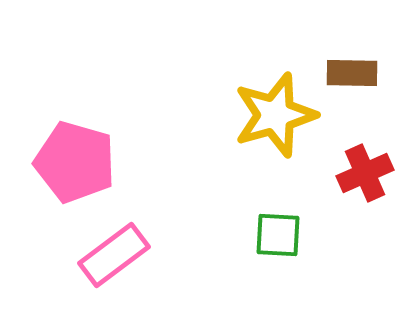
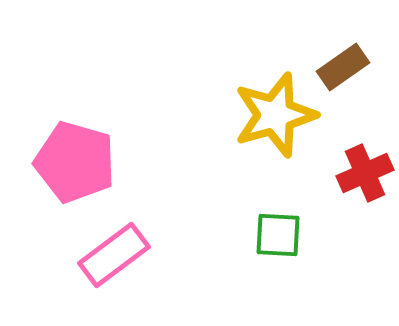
brown rectangle: moved 9 px left, 6 px up; rotated 36 degrees counterclockwise
